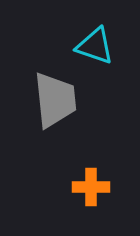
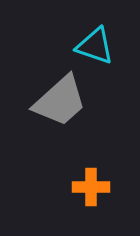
gray trapezoid: moved 5 px right, 1 px down; rotated 54 degrees clockwise
